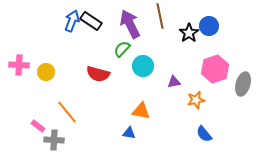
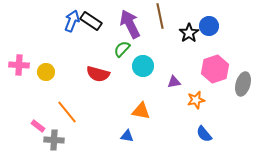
blue triangle: moved 2 px left, 3 px down
